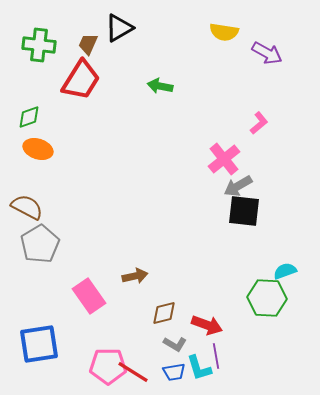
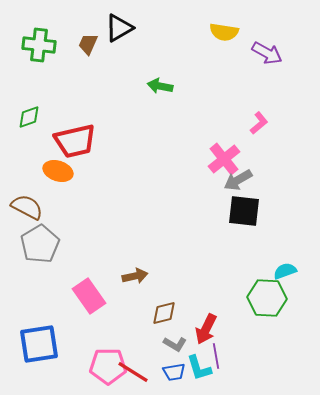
red trapezoid: moved 6 px left, 61 px down; rotated 45 degrees clockwise
orange ellipse: moved 20 px right, 22 px down
gray arrow: moved 6 px up
red arrow: moved 1 px left, 4 px down; rotated 96 degrees clockwise
